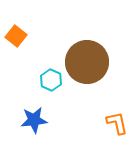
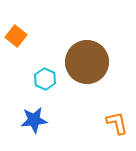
cyan hexagon: moved 6 px left, 1 px up
